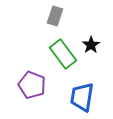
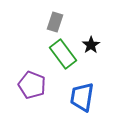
gray rectangle: moved 6 px down
